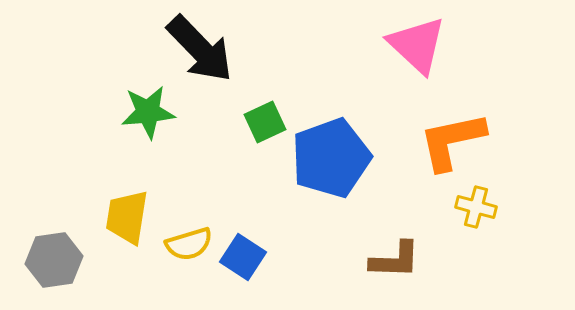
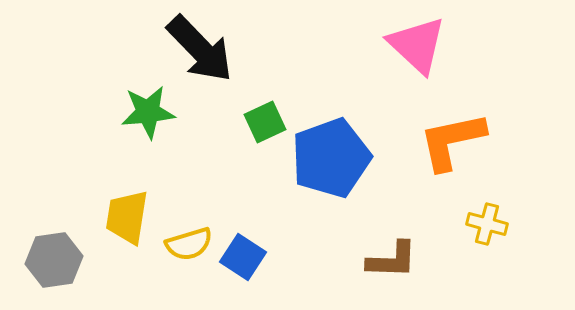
yellow cross: moved 11 px right, 17 px down
brown L-shape: moved 3 px left
